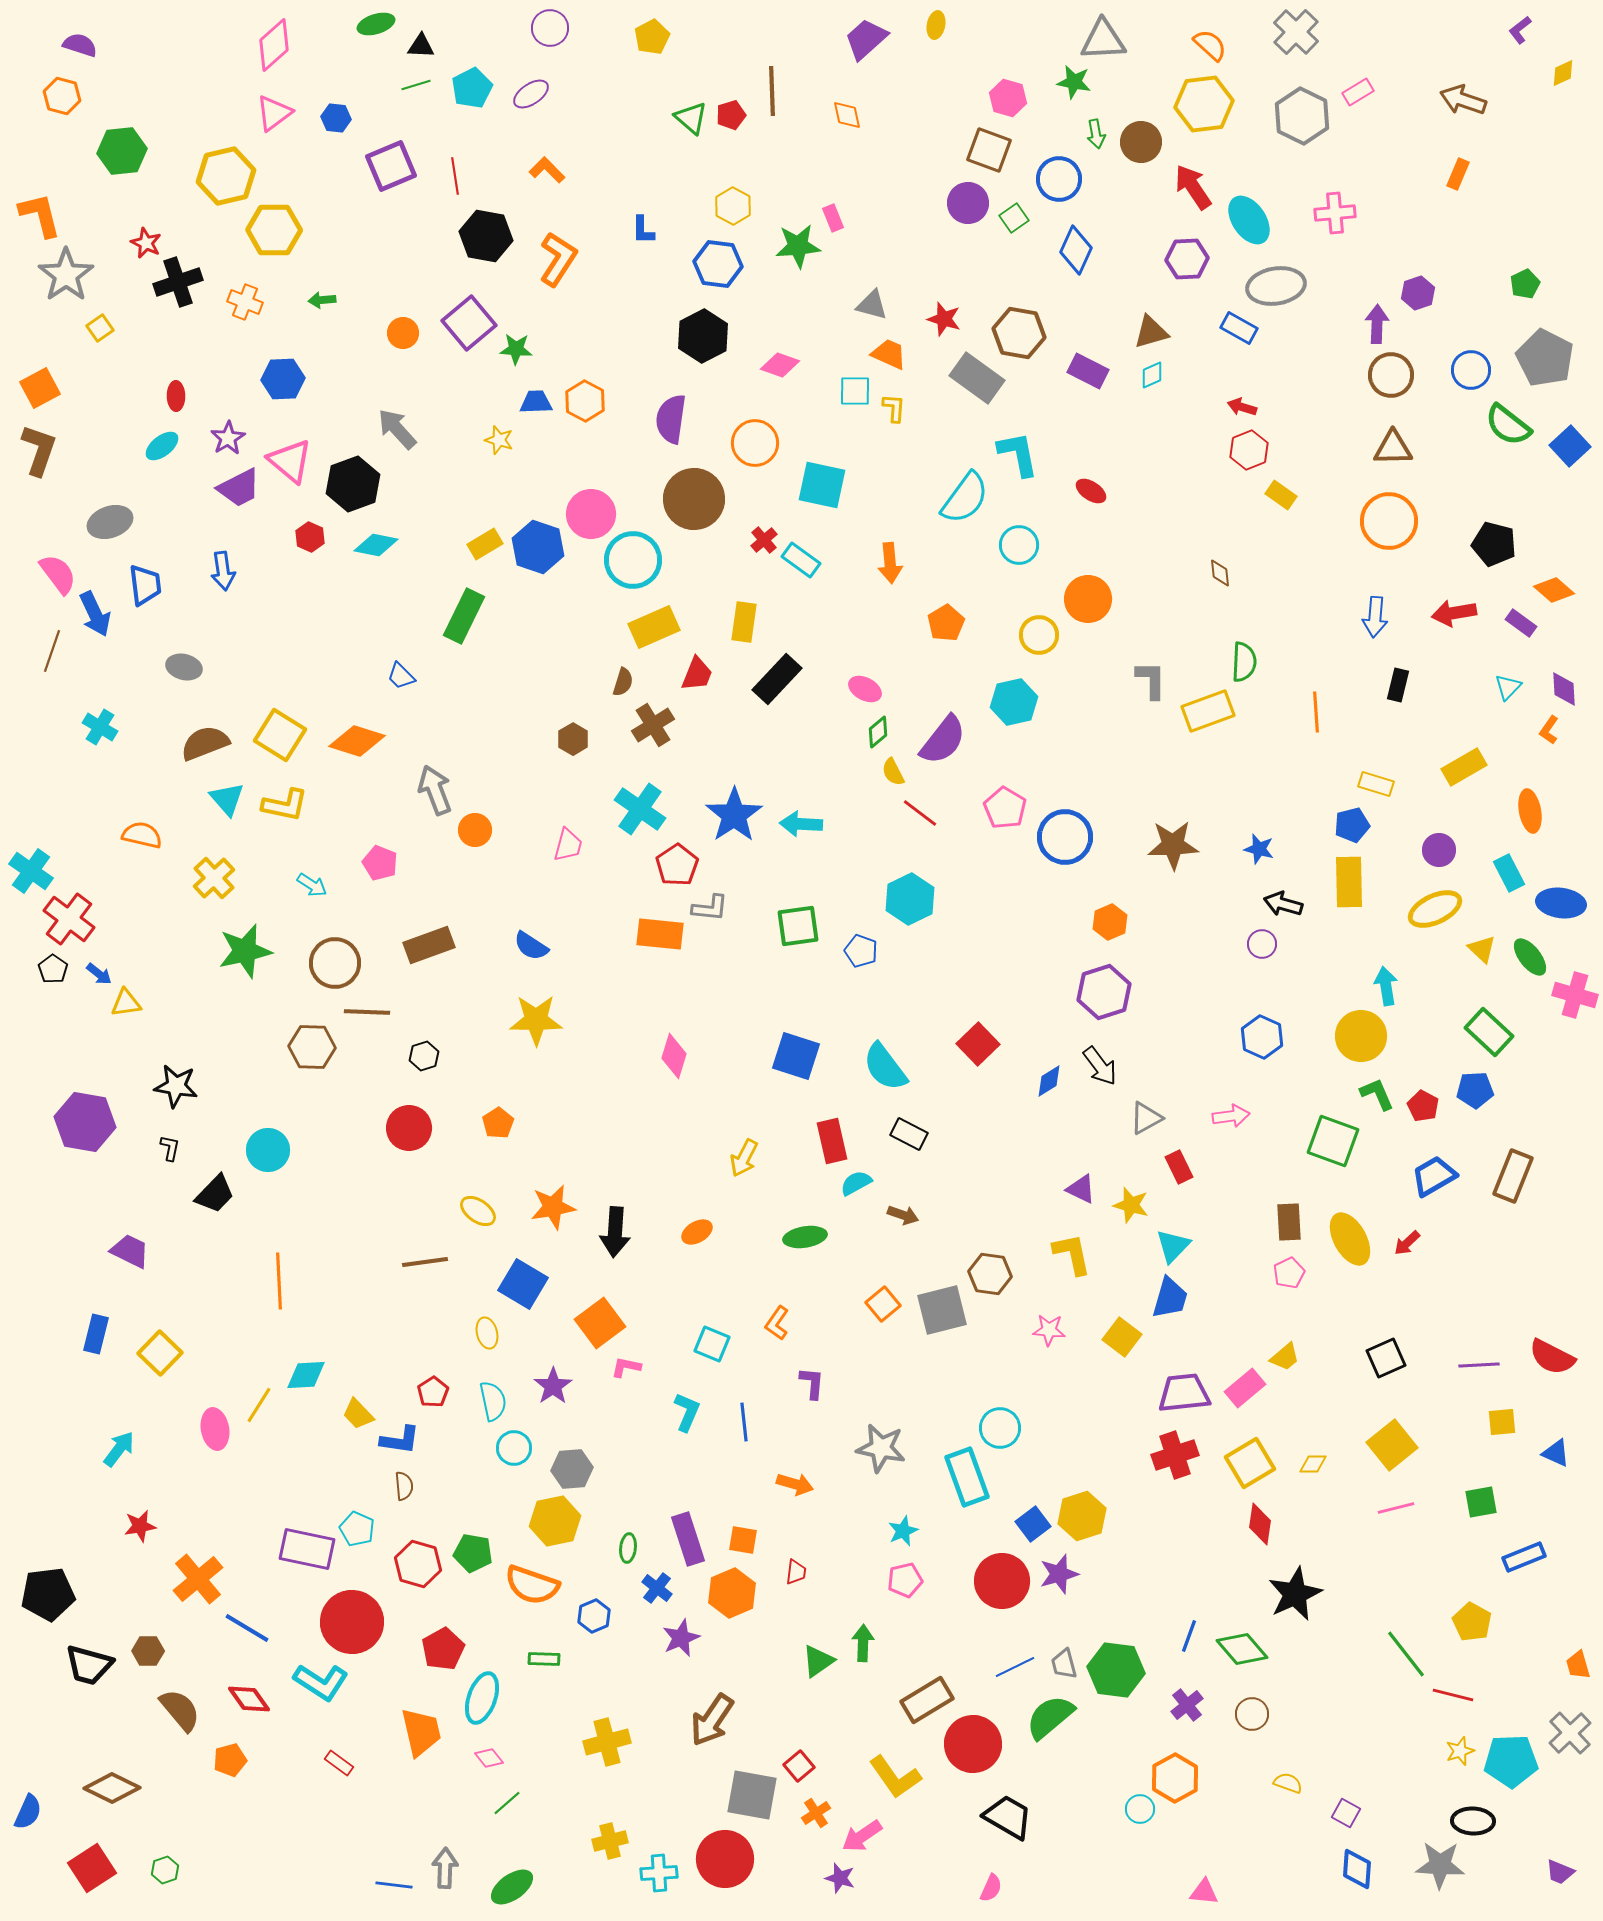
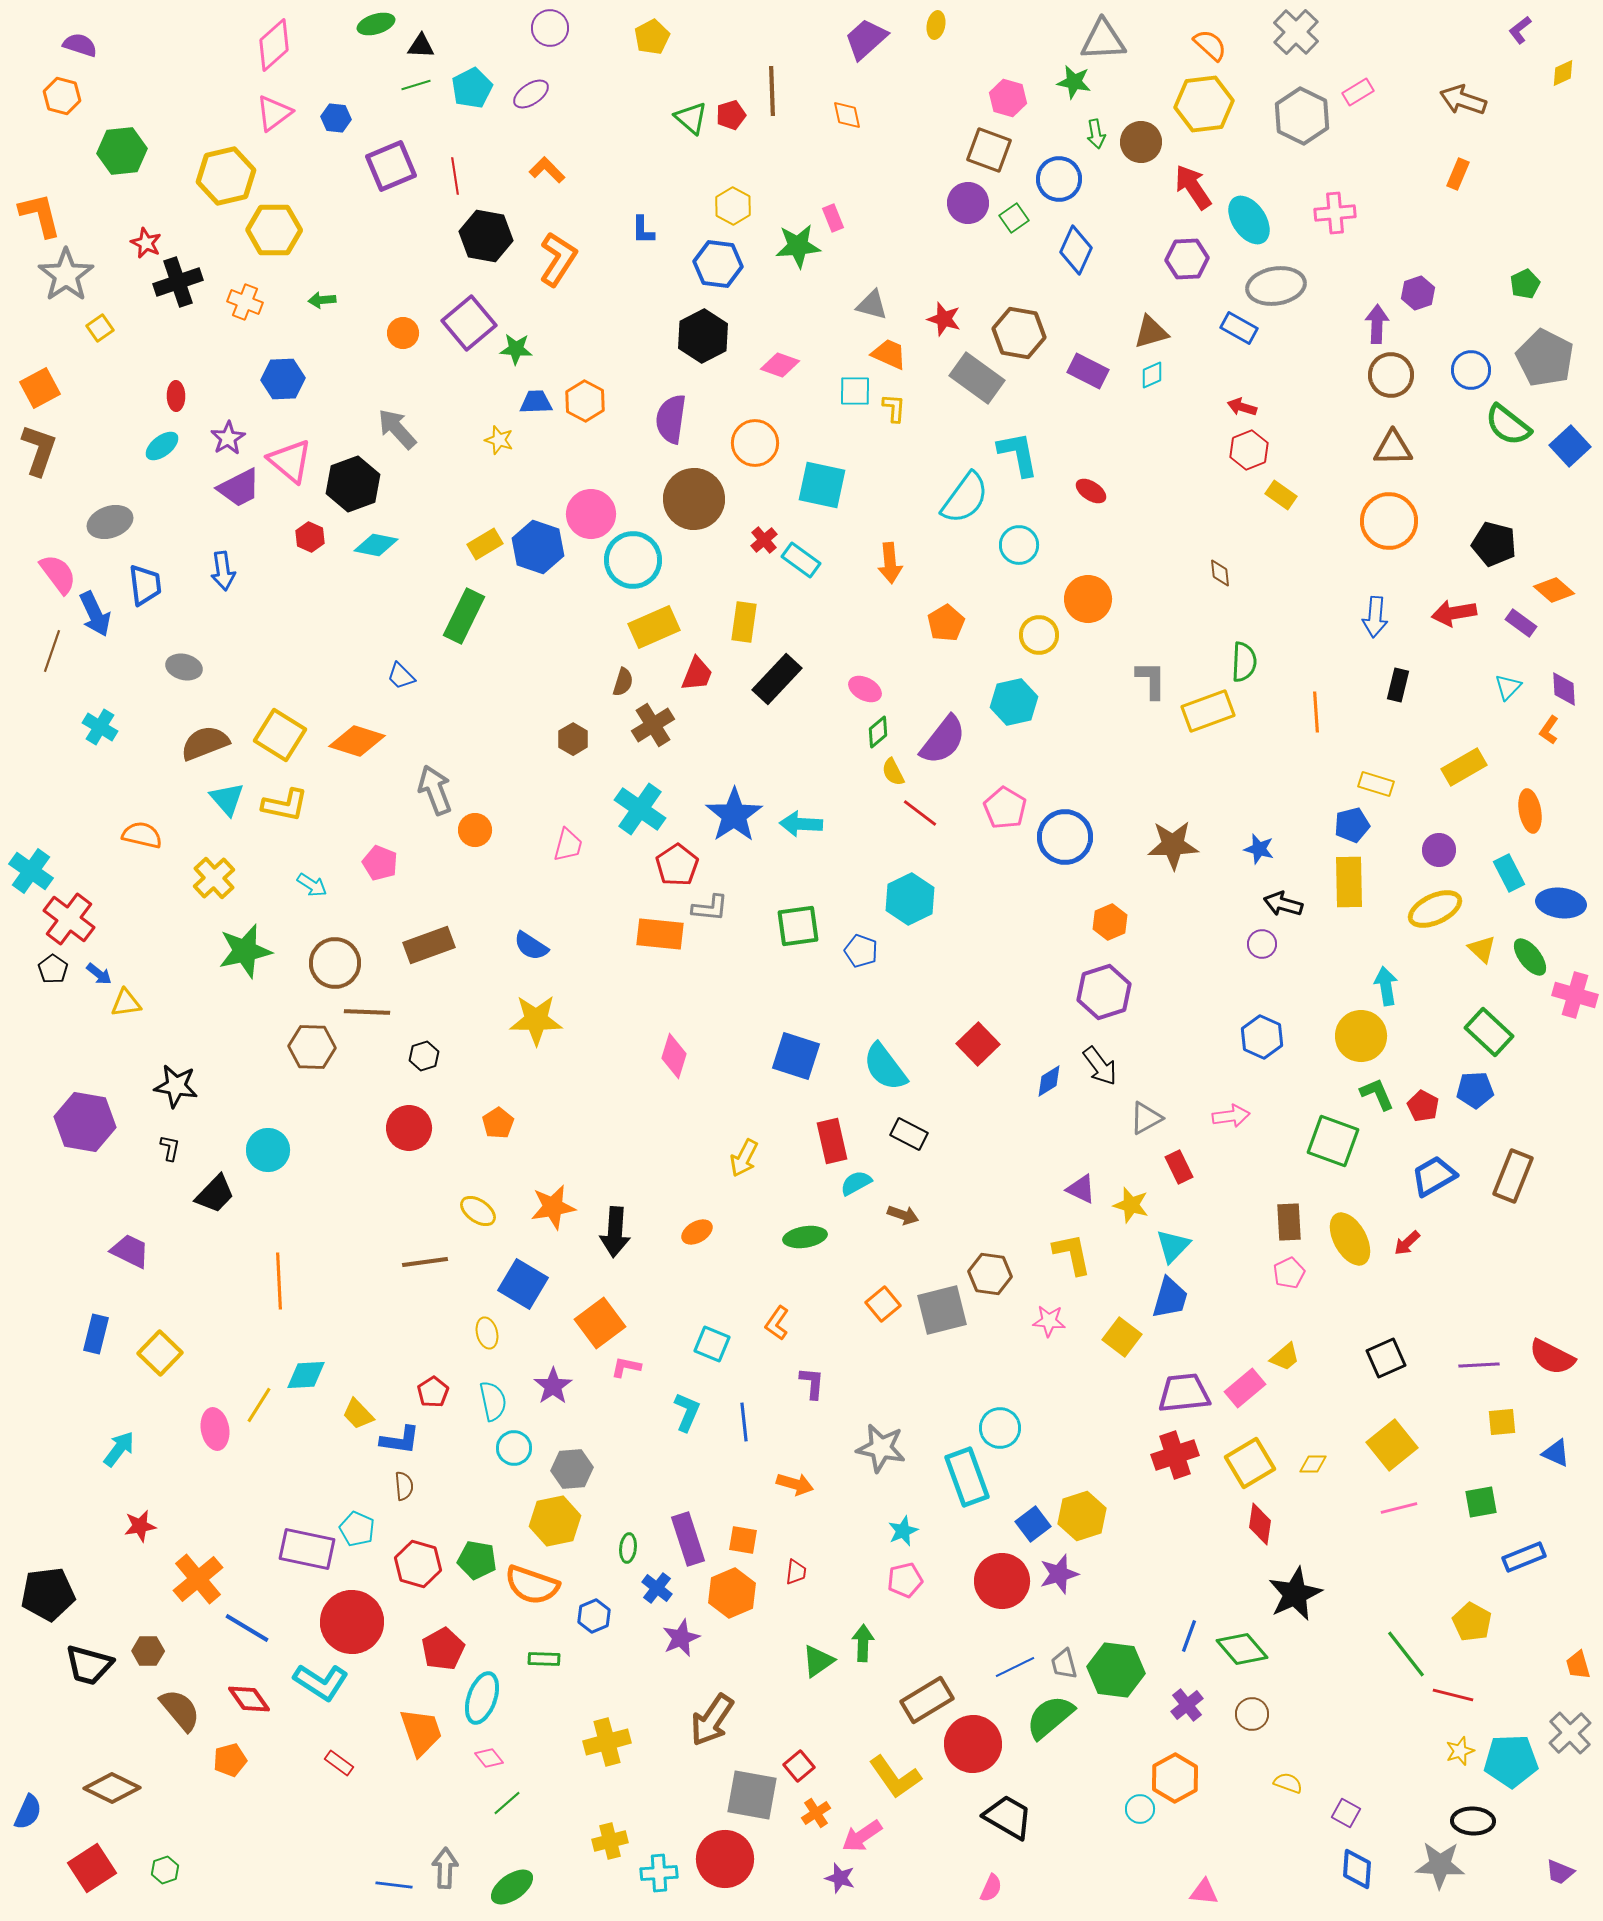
pink star at (1049, 1330): moved 9 px up
pink line at (1396, 1508): moved 3 px right
green pentagon at (473, 1553): moved 4 px right, 7 px down
orange trapezoid at (421, 1732): rotated 6 degrees counterclockwise
